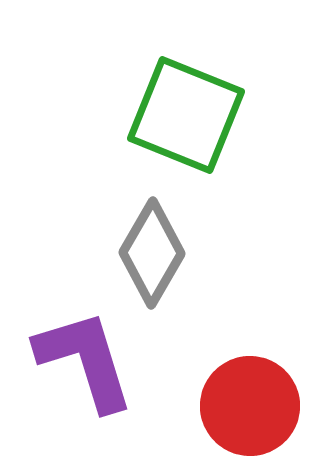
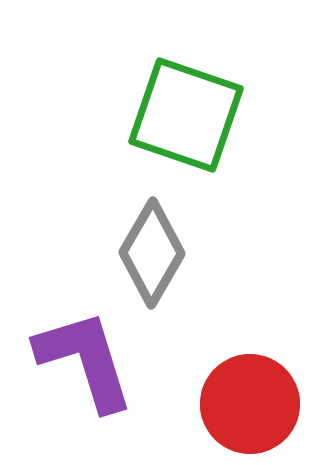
green square: rotated 3 degrees counterclockwise
red circle: moved 2 px up
